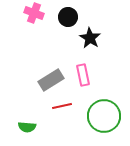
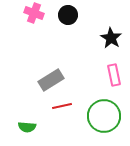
black circle: moved 2 px up
black star: moved 21 px right
pink rectangle: moved 31 px right
